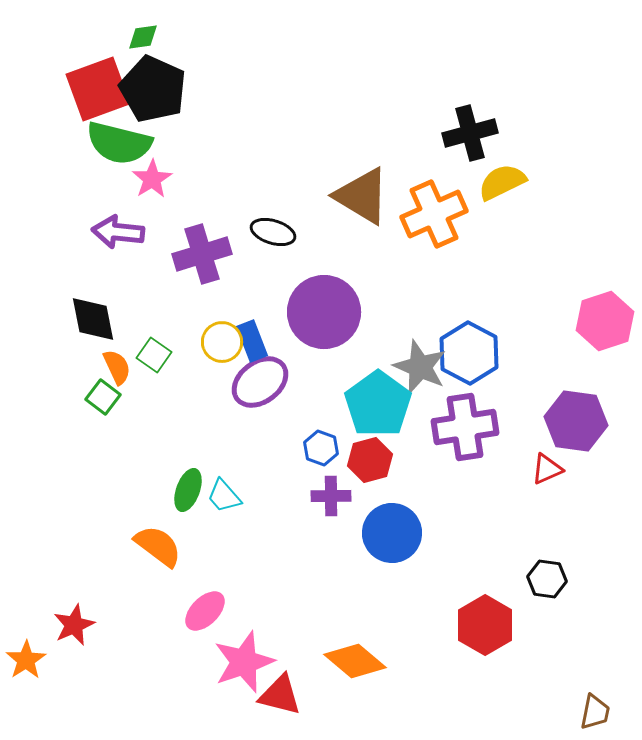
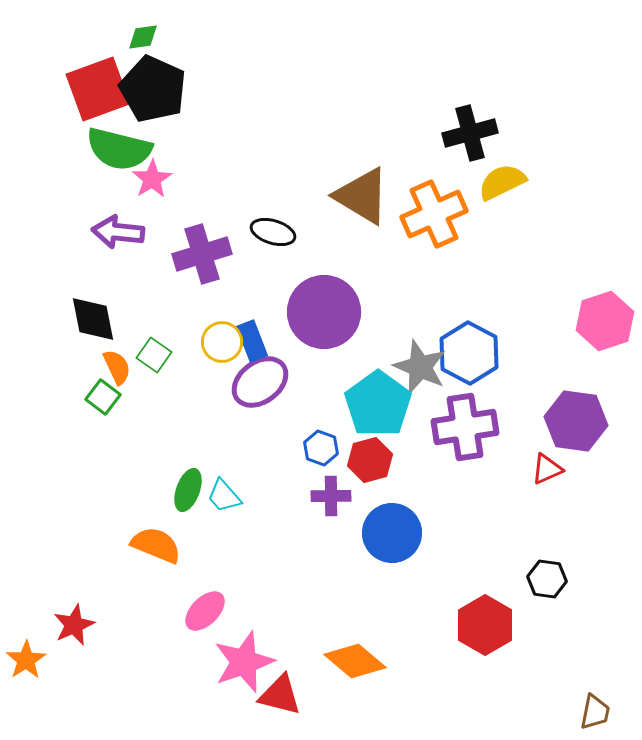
green semicircle at (119, 143): moved 6 px down
orange semicircle at (158, 546): moved 2 px left, 1 px up; rotated 15 degrees counterclockwise
